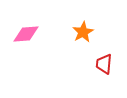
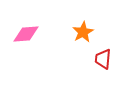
red trapezoid: moved 1 px left, 5 px up
